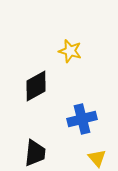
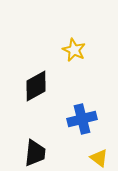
yellow star: moved 4 px right, 1 px up; rotated 10 degrees clockwise
yellow triangle: moved 2 px right; rotated 12 degrees counterclockwise
